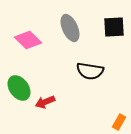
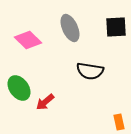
black square: moved 2 px right
red arrow: rotated 18 degrees counterclockwise
orange rectangle: rotated 42 degrees counterclockwise
